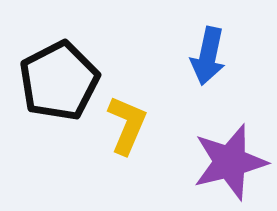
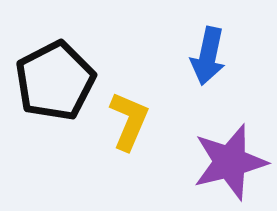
black pentagon: moved 4 px left
yellow L-shape: moved 2 px right, 4 px up
